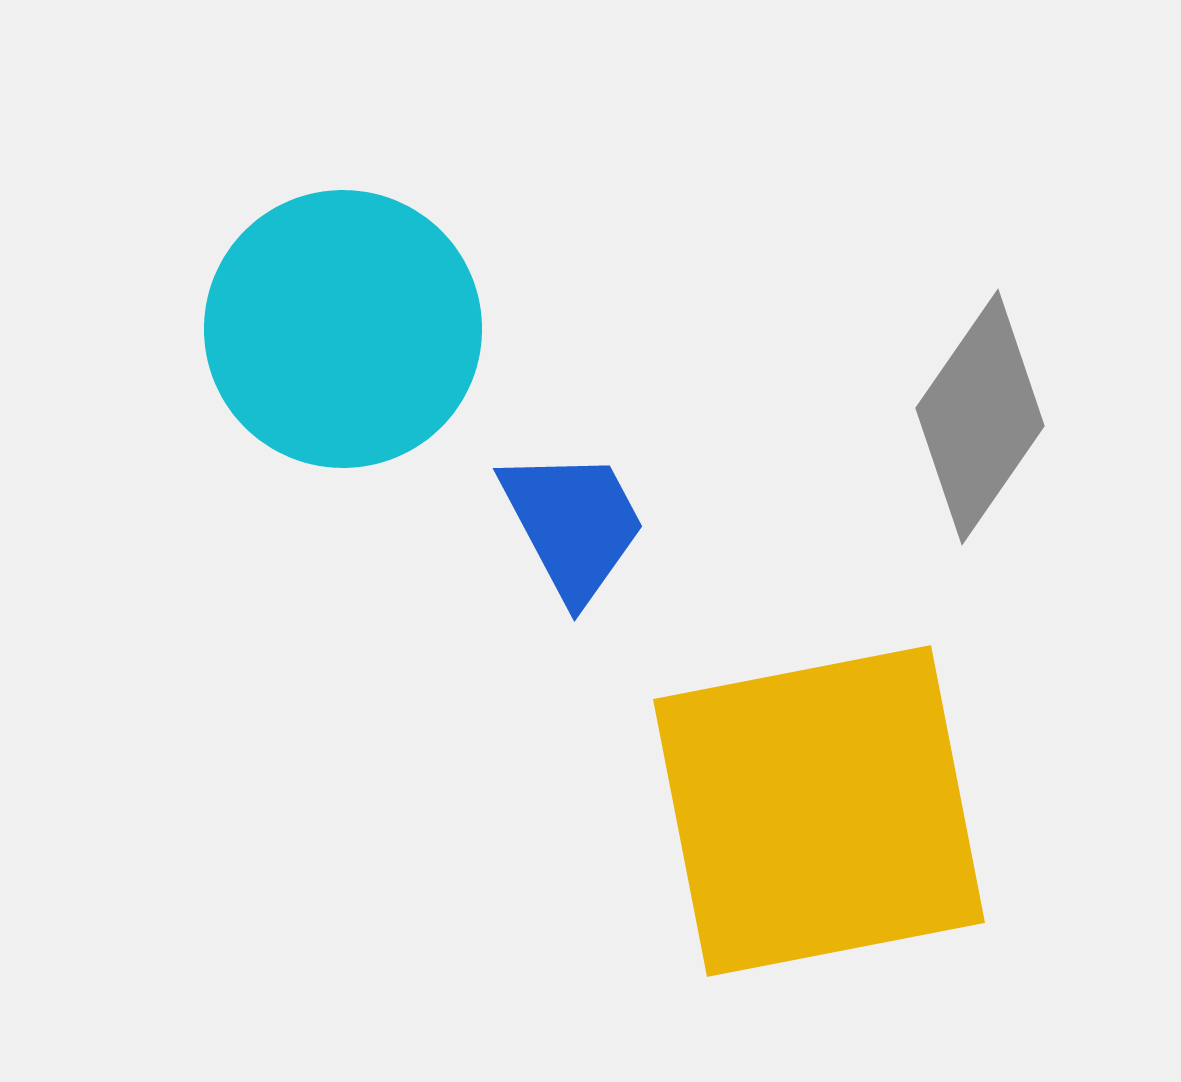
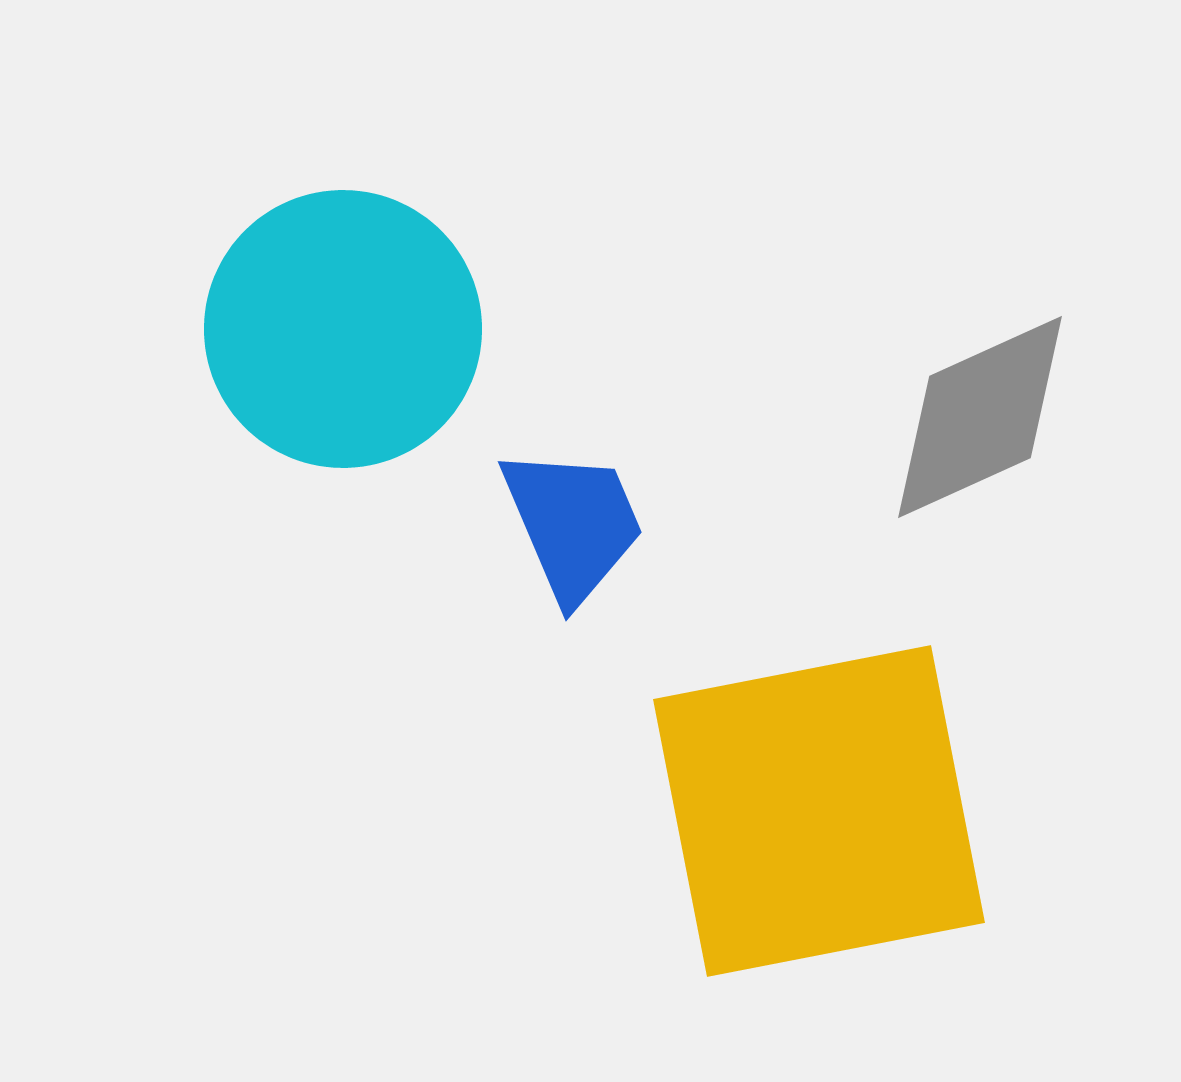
gray diamond: rotated 31 degrees clockwise
blue trapezoid: rotated 5 degrees clockwise
